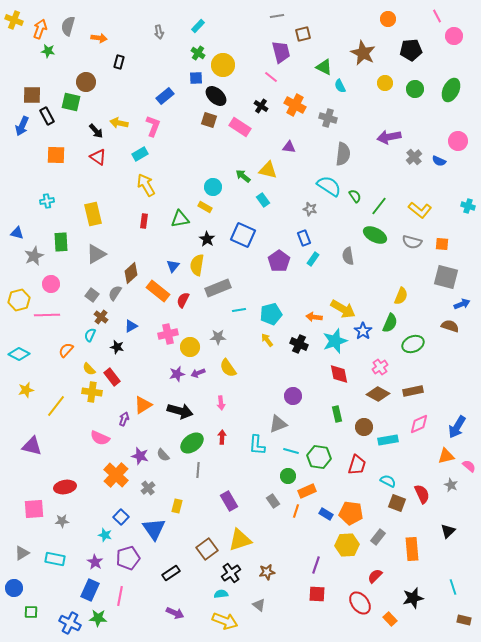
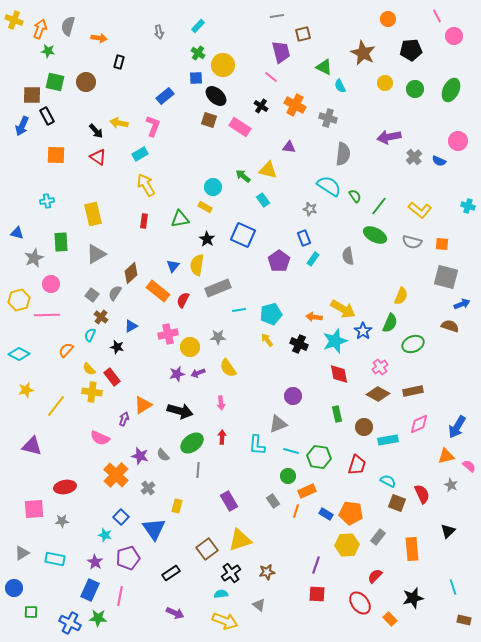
green square at (71, 102): moved 16 px left, 20 px up
gray star at (34, 256): moved 2 px down
